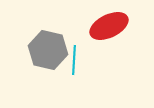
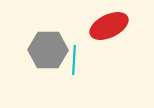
gray hexagon: rotated 12 degrees counterclockwise
